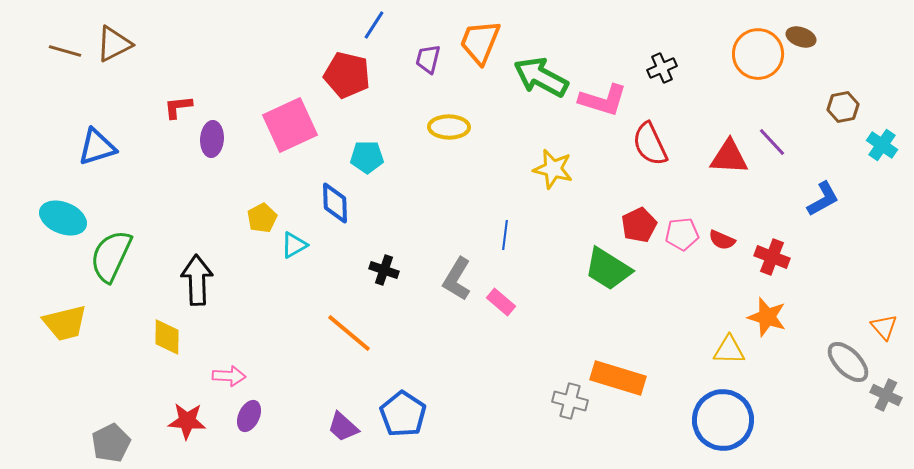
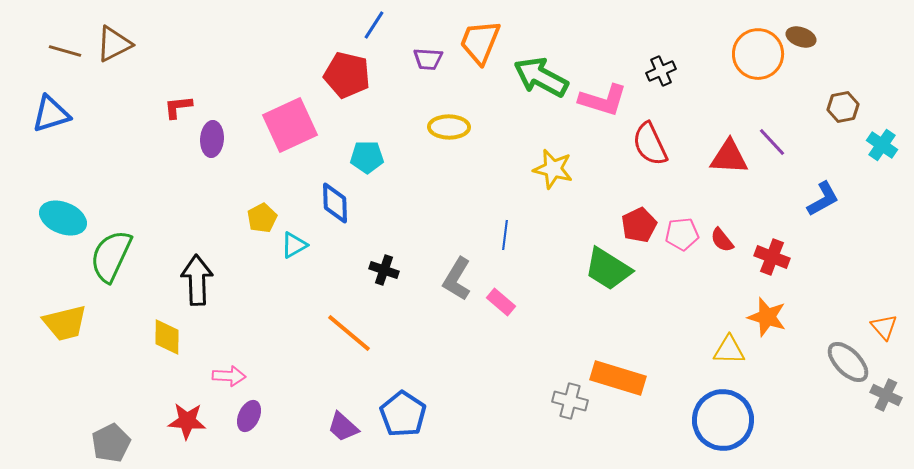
purple trapezoid at (428, 59): rotated 100 degrees counterclockwise
black cross at (662, 68): moved 1 px left, 3 px down
blue triangle at (97, 147): moved 46 px left, 33 px up
red semicircle at (722, 240): rotated 28 degrees clockwise
